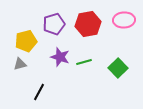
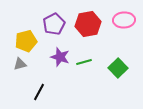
purple pentagon: rotated 10 degrees counterclockwise
